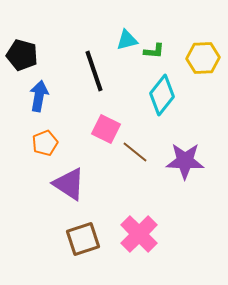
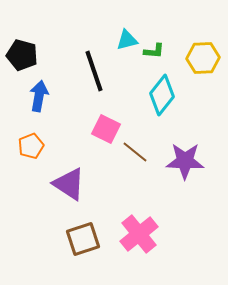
orange pentagon: moved 14 px left, 3 px down
pink cross: rotated 6 degrees clockwise
